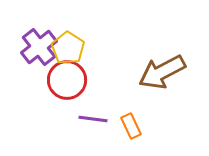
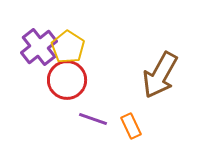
yellow pentagon: moved 1 px up
brown arrow: moved 2 px left, 3 px down; rotated 33 degrees counterclockwise
purple line: rotated 12 degrees clockwise
